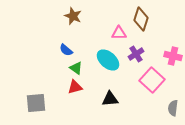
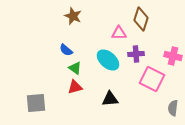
purple cross: rotated 28 degrees clockwise
green triangle: moved 1 px left
pink square: moved 1 px up; rotated 15 degrees counterclockwise
